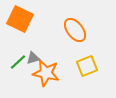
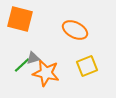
orange square: rotated 12 degrees counterclockwise
orange ellipse: rotated 25 degrees counterclockwise
green line: moved 4 px right, 3 px down
